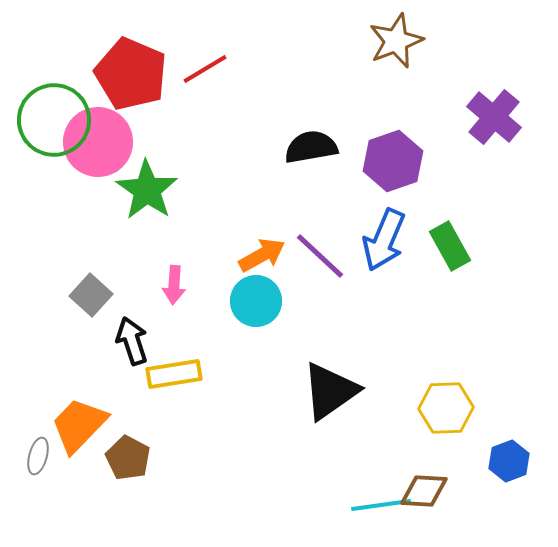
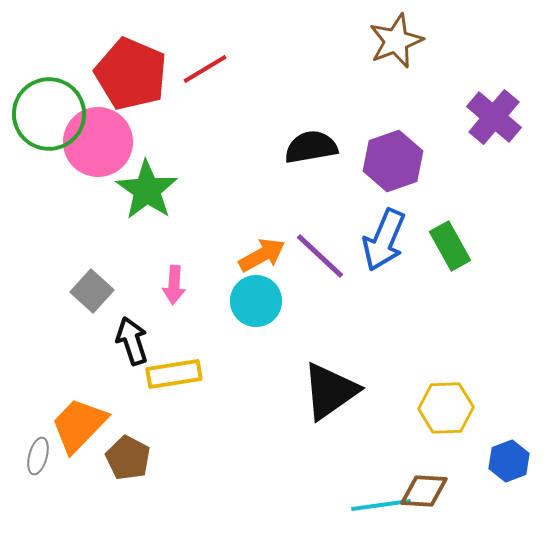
green circle: moved 5 px left, 6 px up
gray square: moved 1 px right, 4 px up
